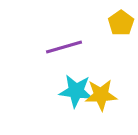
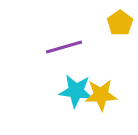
yellow pentagon: moved 1 px left
